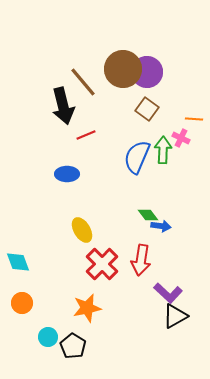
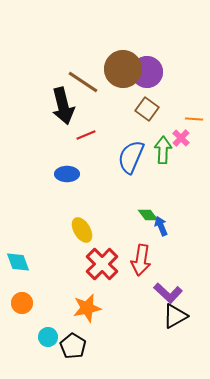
brown line: rotated 16 degrees counterclockwise
pink cross: rotated 18 degrees clockwise
blue semicircle: moved 6 px left
blue arrow: rotated 120 degrees counterclockwise
